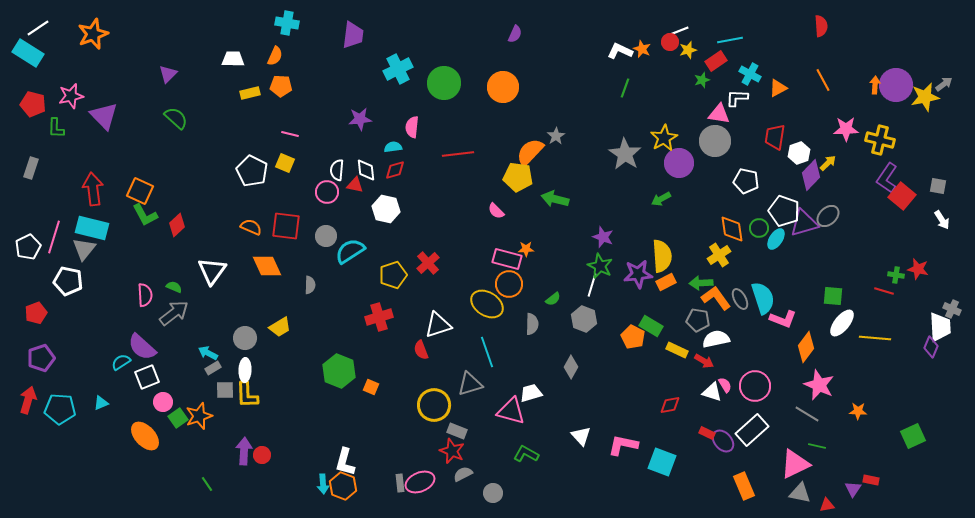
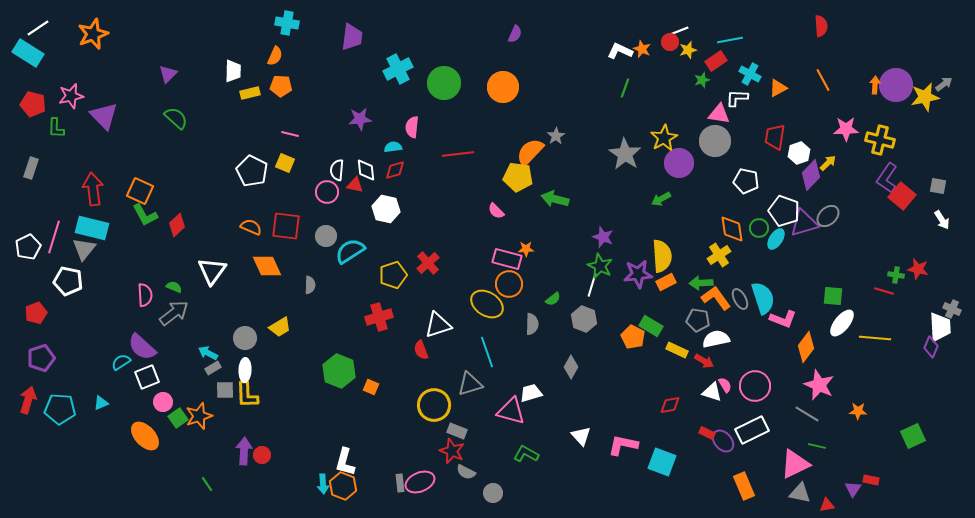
purple trapezoid at (353, 35): moved 1 px left, 2 px down
white trapezoid at (233, 59): moved 12 px down; rotated 90 degrees clockwise
white rectangle at (752, 430): rotated 16 degrees clockwise
gray semicircle at (463, 474): moved 3 px right, 2 px up; rotated 126 degrees counterclockwise
